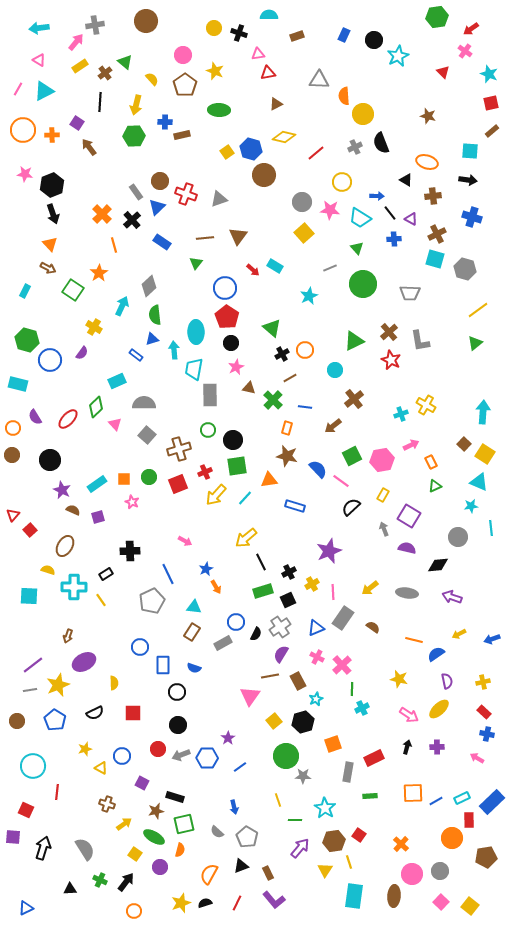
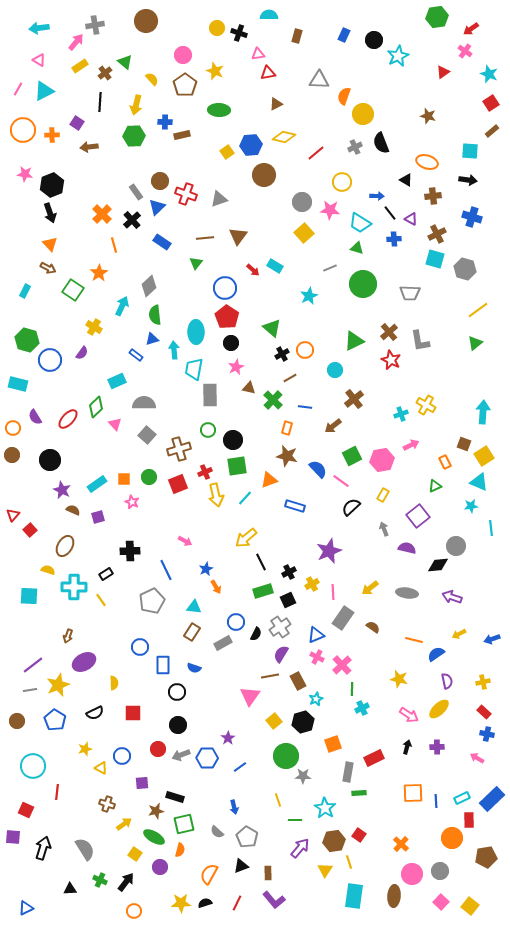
yellow circle at (214, 28): moved 3 px right
brown rectangle at (297, 36): rotated 56 degrees counterclockwise
red triangle at (443, 72): rotated 40 degrees clockwise
orange semicircle at (344, 96): rotated 24 degrees clockwise
red square at (491, 103): rotated 21 degrees counterclockwise
brown arrow at (89, 147): rotated 60 degrees counterclockwise
blue hexagon at (251, 149): moved 4 px up; rotated 20 degrees counterclockwise
black arrow at (53, 214): moved 3 px left, 1 px up
cyan trapezoid at (360, 218): moved 5 px down
green triangle at (357, 248): rotated 32 degrees counterclockwise
brown square at (464, 444): rotated 24 degrees counterclockwise
yellow square at (485, 454): moved 1 px left, 2 px down; rotated 24 degrees clockwise
orange rectangle at (431, 462): moved 14 px right
orange triangle at (269, 480): rotated 12 degrees counterclockwise
yellow arrow at (216, 495): rotated 55 degrees counterclockwise
purple square at (409, 516): moved 9 px right; rotated 20 degrees clockwise
gray circle at (458, 537): moved 2 px left, 9 px down
blue line at (168, 574): moved 2 px left, 4 px up
blue triangle at (316, 628): moved 7 px down
purple square at (142, 783): rotated 32 degrees counterclockwise
green rectangle at (370, 796): moved 11 px left, 3 px up
blue line at (436, 801): rotated 64 degrees counterclockwise
blue rectangle at (492, 802): moved 3 px up
brown rectangle at (268, 873): rotated 24 degrees clockwise
yellow star at (181, 903): rotated 18 degrees clockwise
